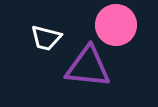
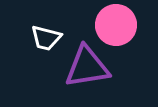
purple triangle: moved 1 px left; rotated 15 degrees counterclockwise
